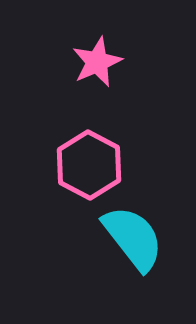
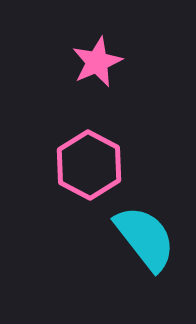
cyan semicircle: moved 12 px right
